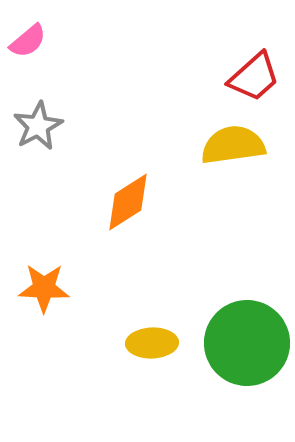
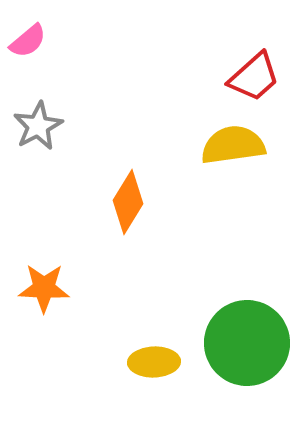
orange diamond: rotated 26 degrees counterclockwise
yellow ellipse: moved 2 px right, 19 px down
